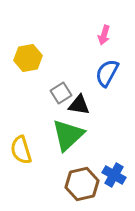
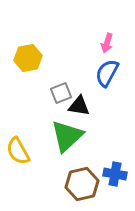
pink arrow: moved 3 px right, 8 px down
gray square: rotated 10 degrees clockwise
black triangle: moved 1 px down
green triangle: moved 1 px left, 1 px down
yellow semicircle: moved 3 px left, 1 px down; rotated 12 degrees counterclockwise
blue cross: moved 1 px right, 1 px up; rotated 20 degrees counterclockwise
